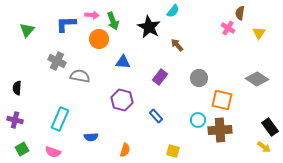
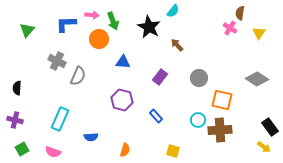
pink cross: moved 2 px right
gray semicircle: moved 2 px left; rotated 102 degrees clockwise
